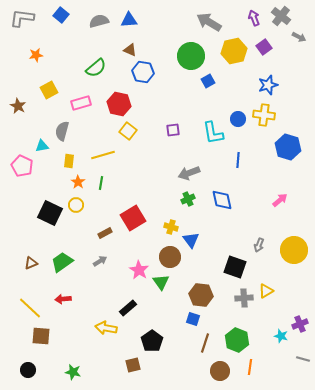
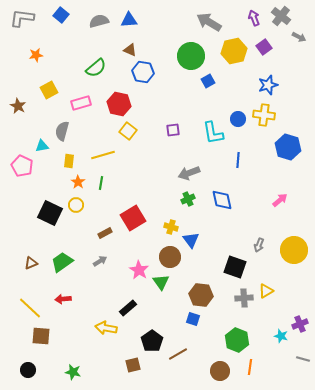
brown line at (205, 343): moved 27 px left, 11 px down; rotated 42 degrees clockwise
